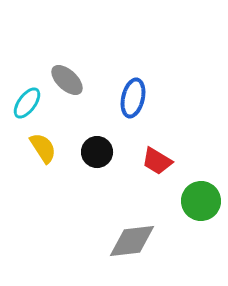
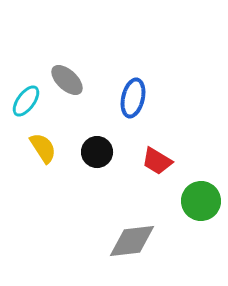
cyan ellipse: moved 1 px left, 2 px up
